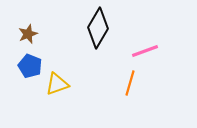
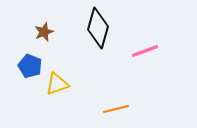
black diamond: rotated 15 degrees counterclockwise
brown star: moved 16 px right, 2 px up
orange line: moved 14 px left, 26 px down; rotated 60 degrees clockwise
